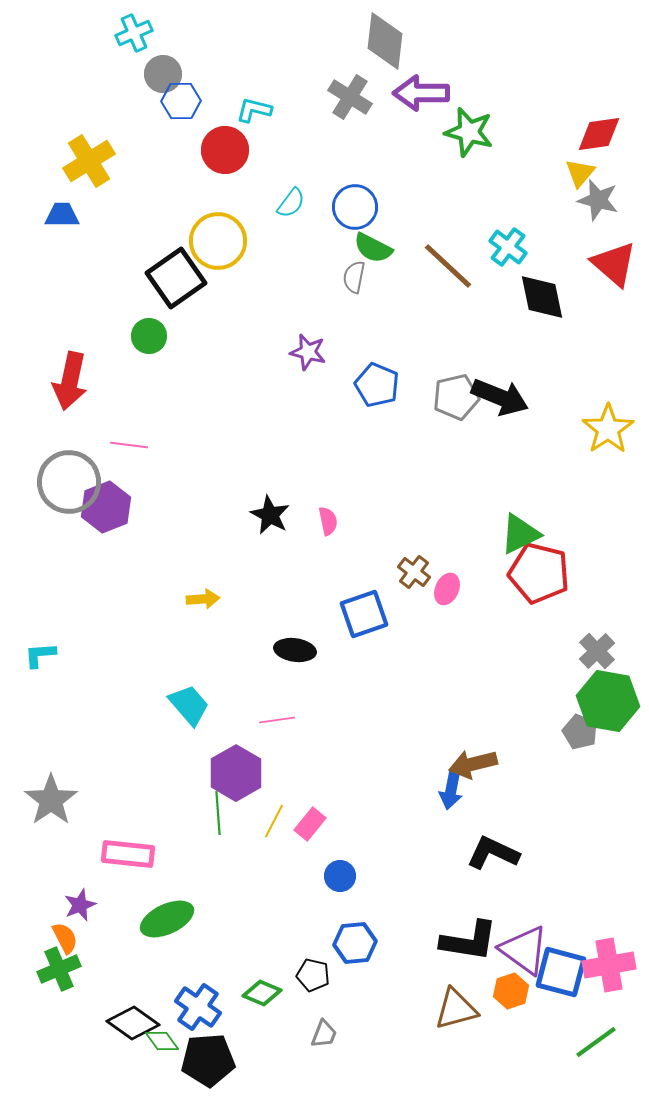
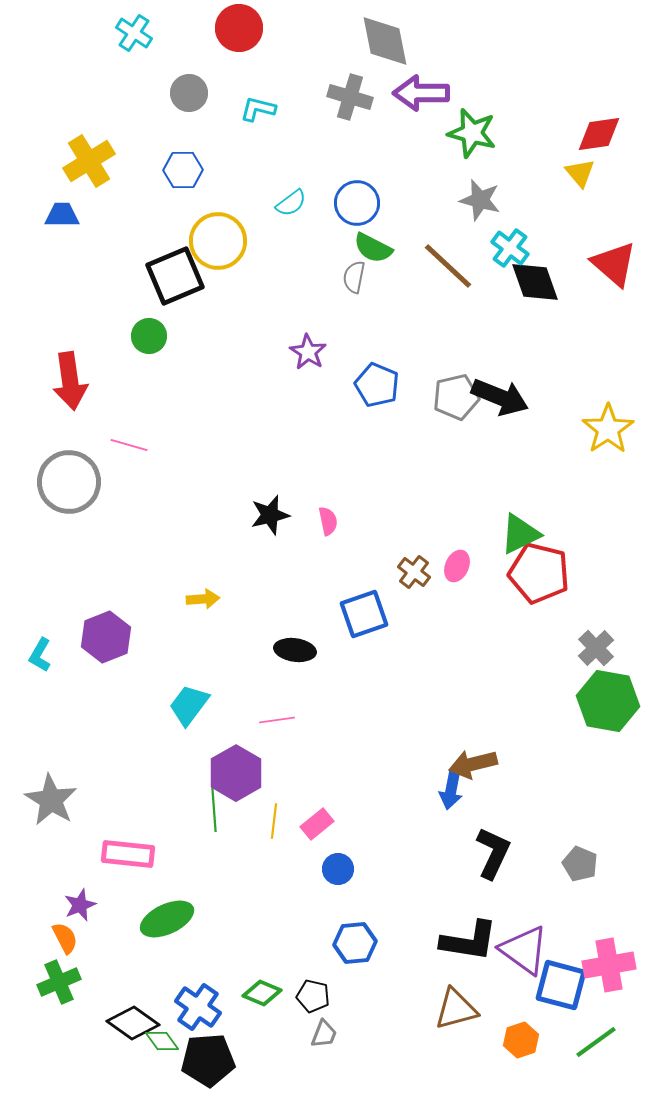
cyan cross at (134, 33): rotated 33 degrees counterclockwise
gray diamond at (385, 41): rotated 18 degrees counterclockwise
gray circle at (163, 74): moved 26 px right, 19 px down
gray cross at (350, 97): rotated 15 degrees counterclockwise
blue hexagon at (181, 101): moved 2 px right, 69 px down
cyan L-shape at (254, 110): moved 4 px right, 1 px up
green star at (469, 132): moved 3 px right, 1 px down
red circle at (225, 150): moved 14 px right, 122 px up
yellow triangle at (580, 173): rotated 20 degrees counterclockwise
gray star at (598, 200): moved 118 px left
cyan semicircle at (291, 203): rotated 16 degrees clockwise
blue circle at (355, 207): moved 2 px right, 4 px up
cyan cross at (508, 247): moved 2 px right, 1 px down
black square at (176, 278): moved 1 px left, 2 px up; rotated 12 degrees clockwise
black diamond at (542, 297): moved 7 px left, 15 px up; rotated 8 degrees counterclockwise
purple star at (308, 352): rotated 18 degrees clockwise
red arrow at (70, 381): rotated 20 degrees counterclockwise
pink line at (129, 445): rotated 9 degrees clockwise
purple hexagon at (106, 507): moved 130 px down
black star at (270, 515): rotated 30 degrees clockwise
pink ellipse at (447, 589): moved 10 px right, 23 px up
gray cross at (597, 651): moved 1 px left, 3 px up
cyan L-shape at (40, 655): rotated 56 degrees counterclockwise
cyan trapezoid at (189, 705): rotated 102 degrees counterclockwise
gray pentagon at (580, 732): moved 132 px down
gray star at (51, 800): rotated 6 degrees counterclockwise
green line at (218, 813): moved 4 px left, 3 px up
yellow line at (274, 821): rotated 20 degrees counterclockwise
pink rectangle at (310, 824): moved 7 px right; rotated 12 degrees clockwise
black L-shape at (493, 853): rotated 90 degrees clockwise
blue circle at (340, 876): moved 2 px left, 7 px up
green cross at (59, 969): moved 13 px down
blue square at (561, 972): moved 13 px down
black pentagon at (313, 975): moved 21 px down
orange hexagon at (511, 991): moved 10 px right, 49 px down
